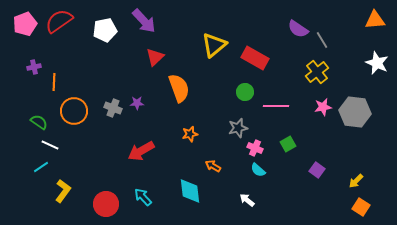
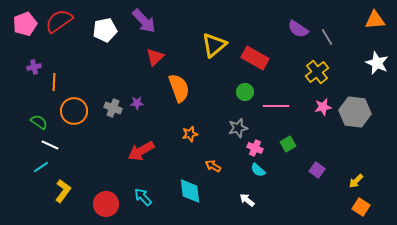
gray line: moved 5 px right, 3 px up
